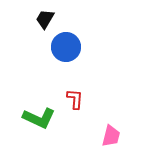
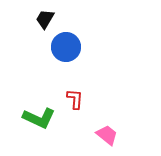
pink trapezoid: moved 4 px left, 1 px up; rotated 65 degrees counterclockwise
